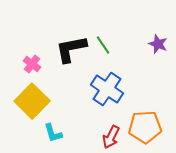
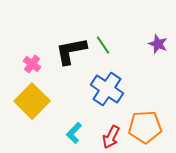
black L-shape: moved 2 px down
cyan L-shape: moved 21 px right; rotated 60 degrees clockwise
